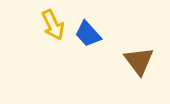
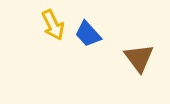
brown triangle: moved 3 px up
